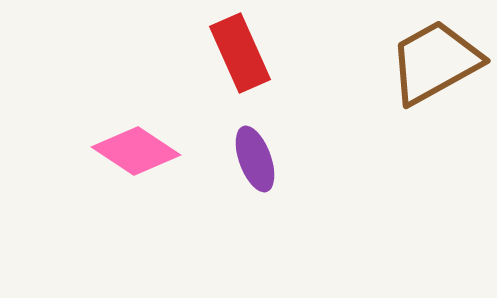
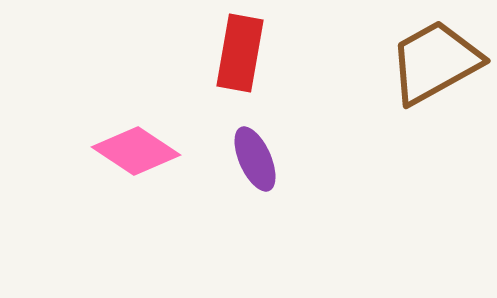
red rectangle: rotated 34 degrees clockwise
purple ellipse: rotated 4 degrees counterclockwise
